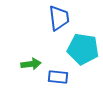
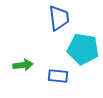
green arrow: moved 8 px left, 1 px down
blue rectangle: moved 1 px up
